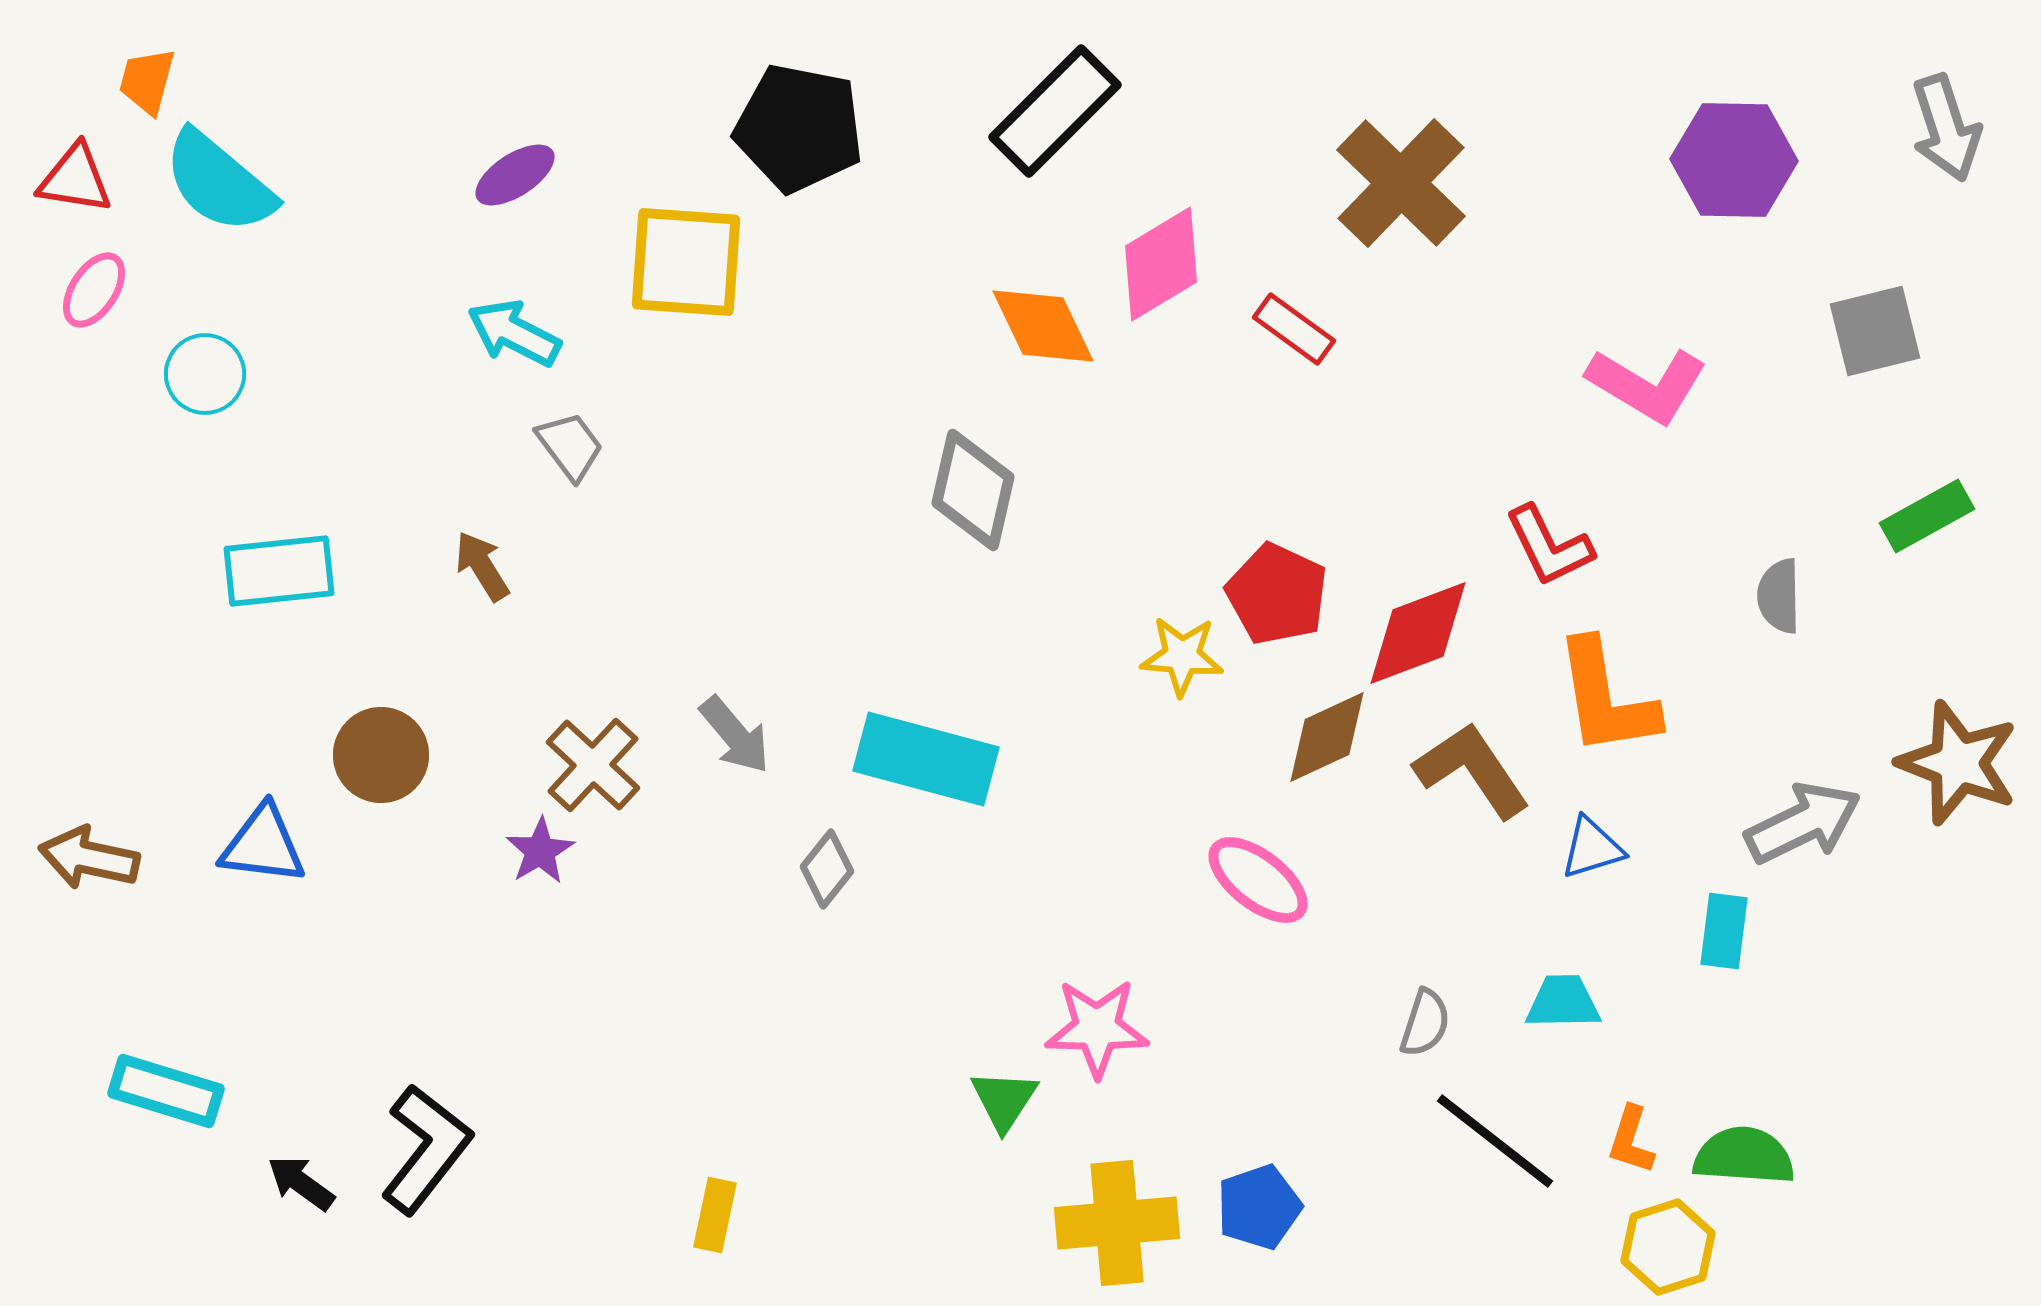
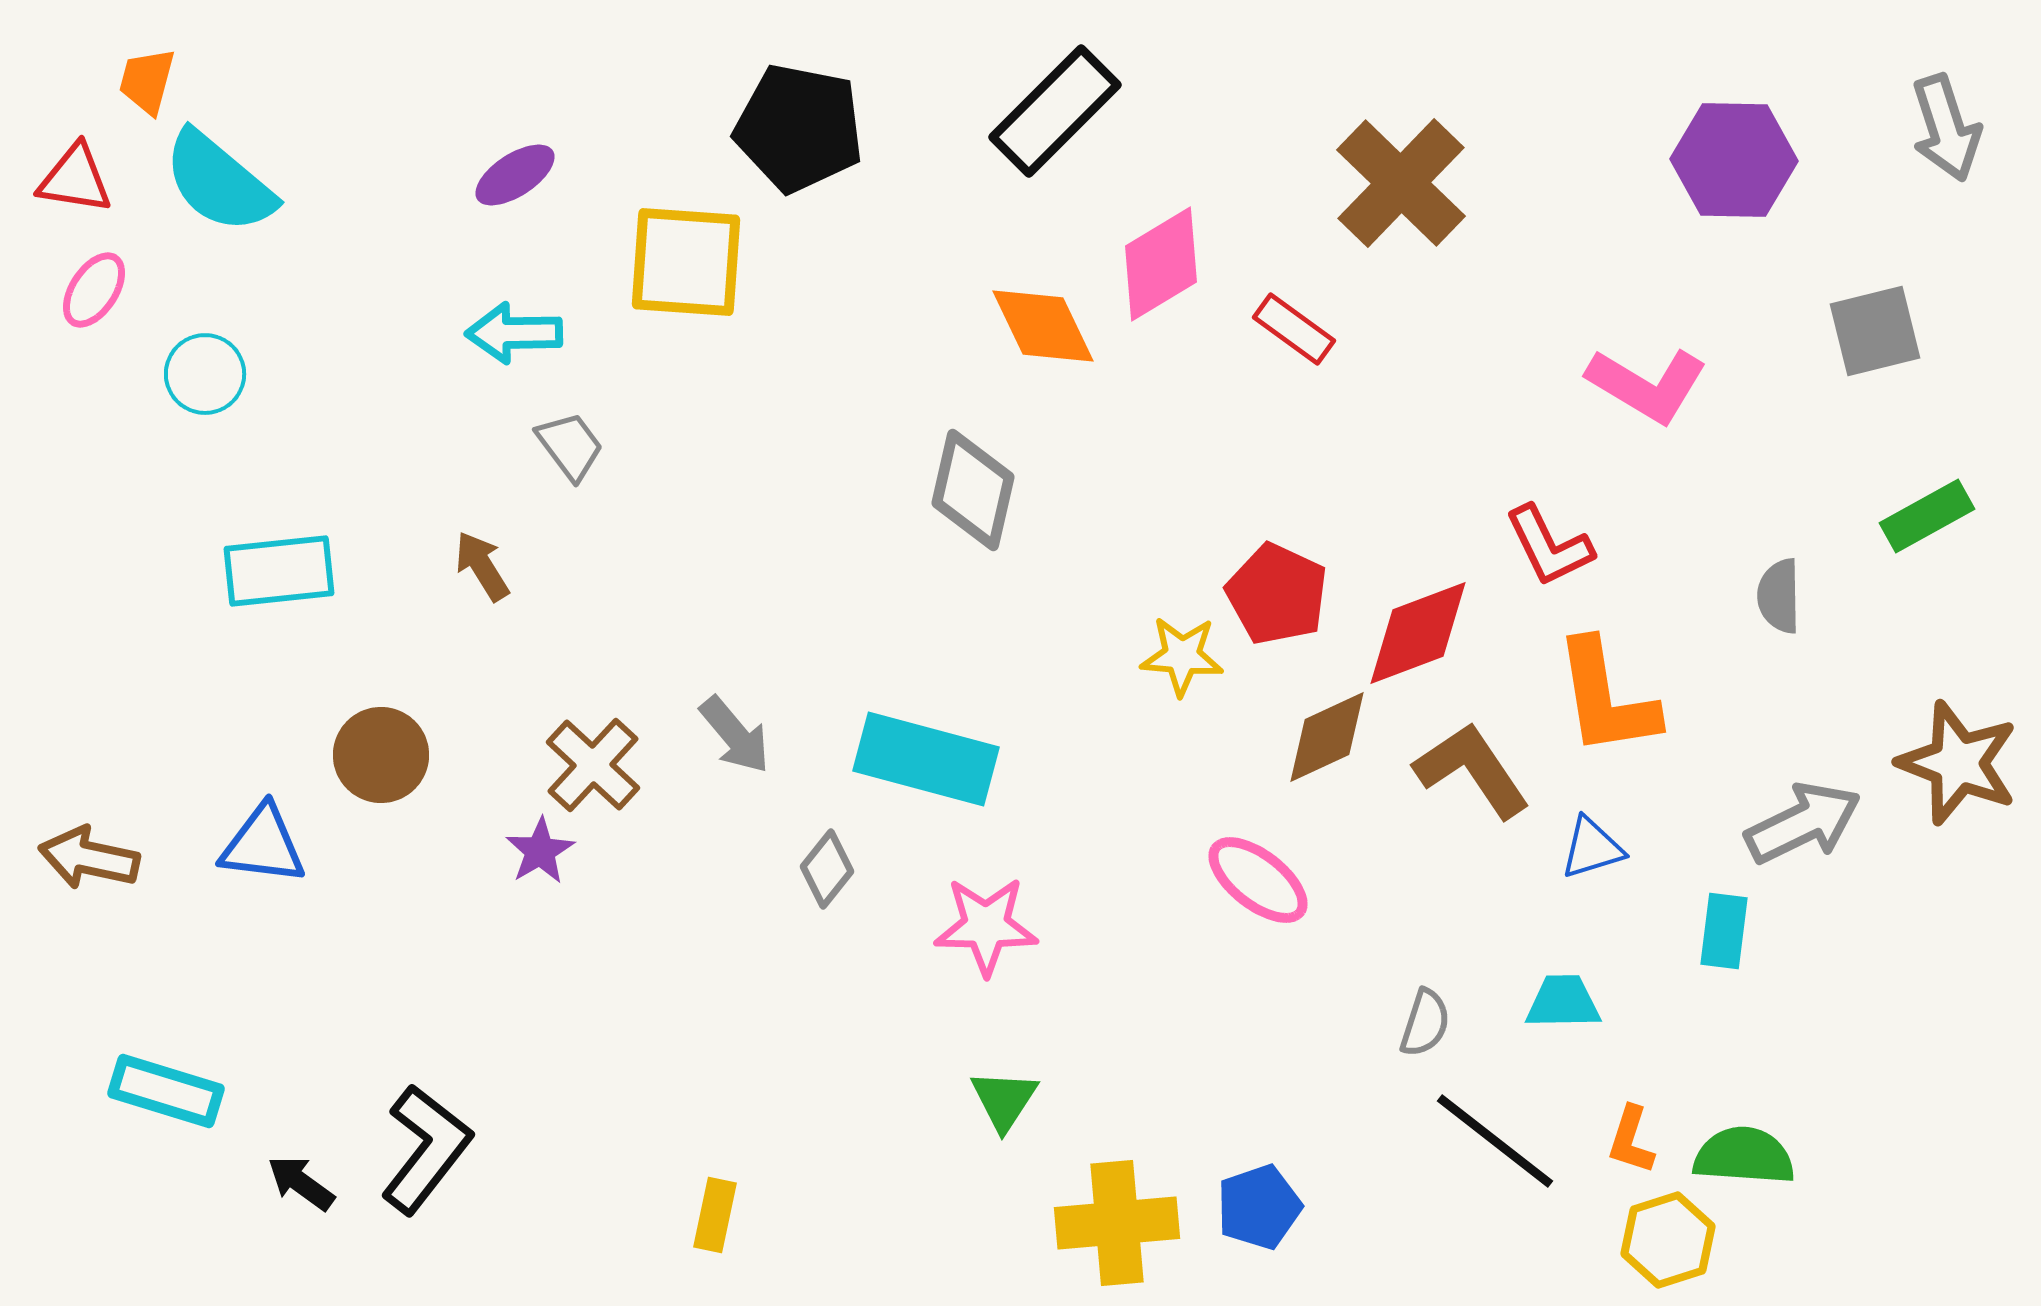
cyan arrow at (514, 333): rotated 28 degrees counterclockwise
pink star at (1097, 1028): moved 111 px left, 102 px up
yellow hexagon at (1668, 1247): moved 7 px up
